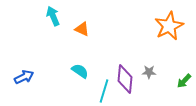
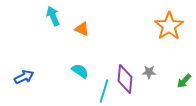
orange star: rotated 8 degrees counterclockwise
